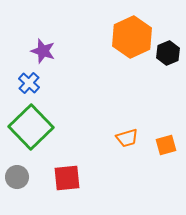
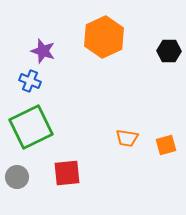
orange hexagon: moved 28 px left
black hexagon: moved 1 px right, 2 px up; rotated 25 degrees clockwise
blue cross: moved 1 px right, 2 px up; rotated 20 degrees counterclockwise
green square: rotated 18 degrees clockwise
orange trapezoid: rotated 25 degrees clockwise
red square: moved 5 px up
